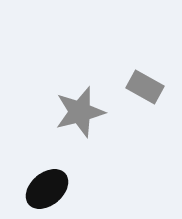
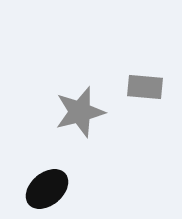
gray rectangle: rotated 24 degrees counterclockwise
